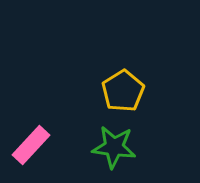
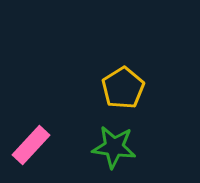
yellow pentagon: moved 3 px up
